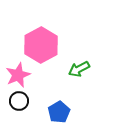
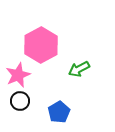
black circle: moved 1 px right
